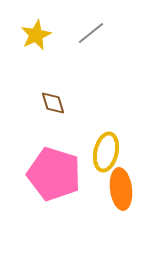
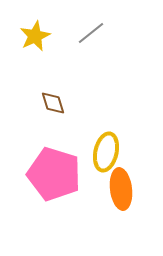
yellow star: moved 1 px left, 1 px down
